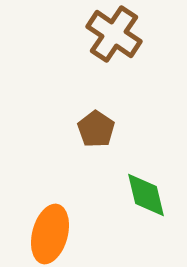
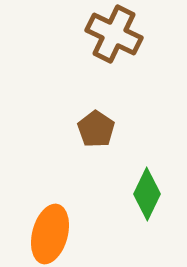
brown cross: rotated 8 degrees counterclockwise
green diamond: moved 1 px right, 1 px up; rotated 39 degrees clockwise
